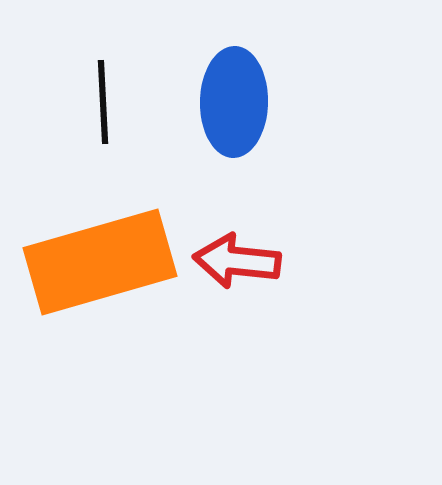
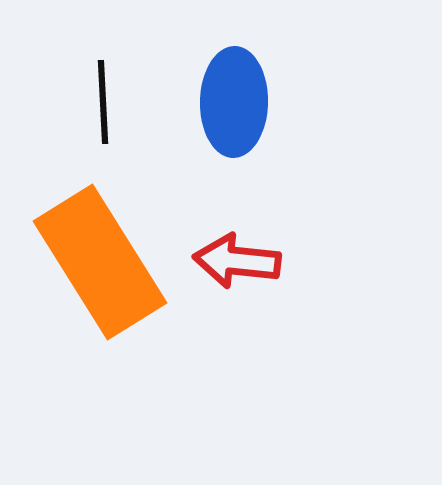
orange rectangle: rotated 74 degrees clockwise
